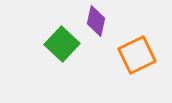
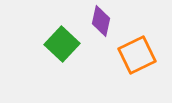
purple diamond: moved 5 px right
